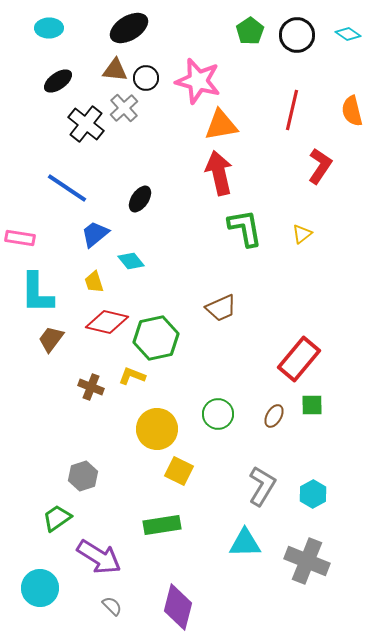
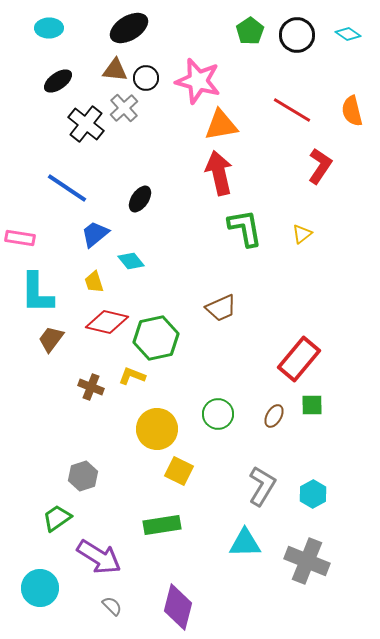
red line at (292, 110): rotated 72 degrees counterclockwise
